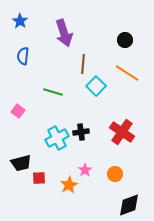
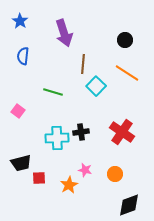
cyan cross: rotated 25 degrees clockwise
pink star: rotated 24 degrees counterclockwise
